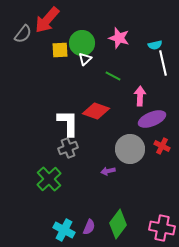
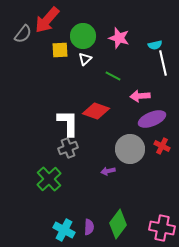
green circle: moved 1 px right, 7 px up
pink arrow: rotated 96 degrees counterclockwise
purple semicircle: rotated 21 degrees counterclockwise
